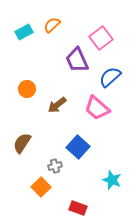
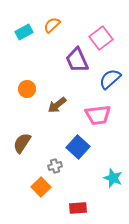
blue semicircle: moved 2 px down
pink trapezoid: moved 1 px right, 7 px down; rotated 48 degrees counterclockwise
cyan star: moved 1 px right, 2 px up
red rectangle: rotated 24 degrees counterclockwise
